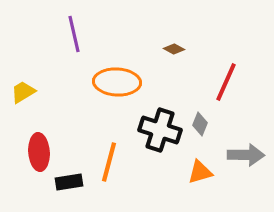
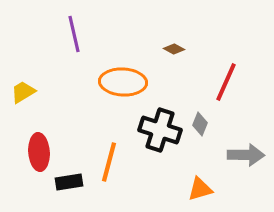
orange ellipse: moved 6 px right
orange triangle: moved 17 px down
